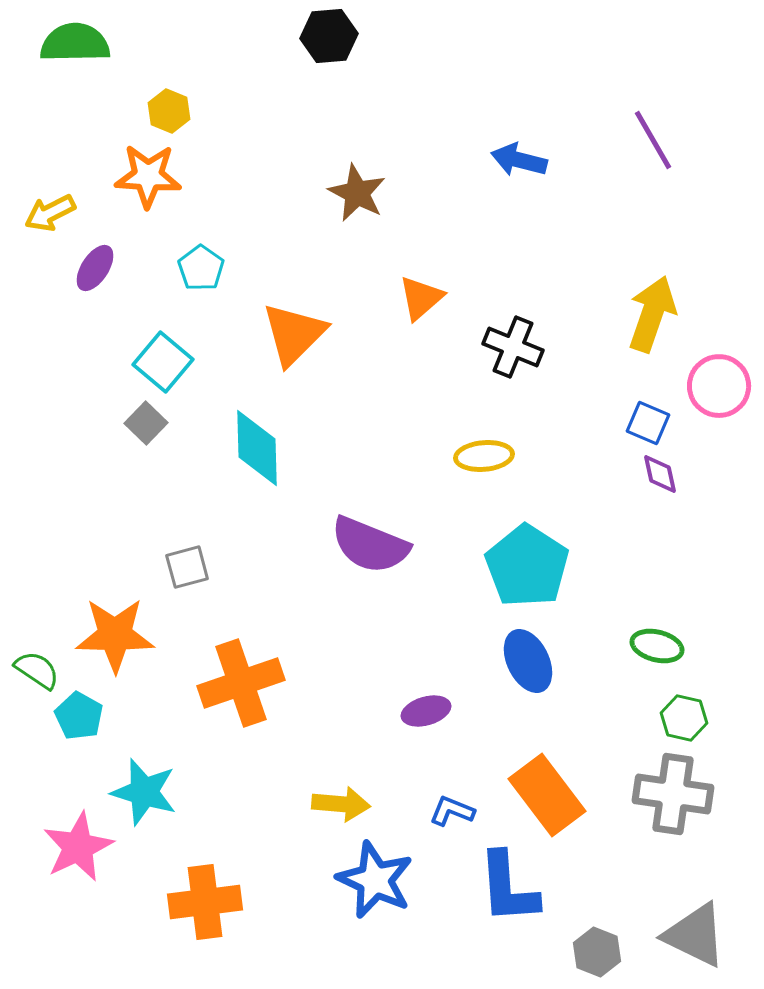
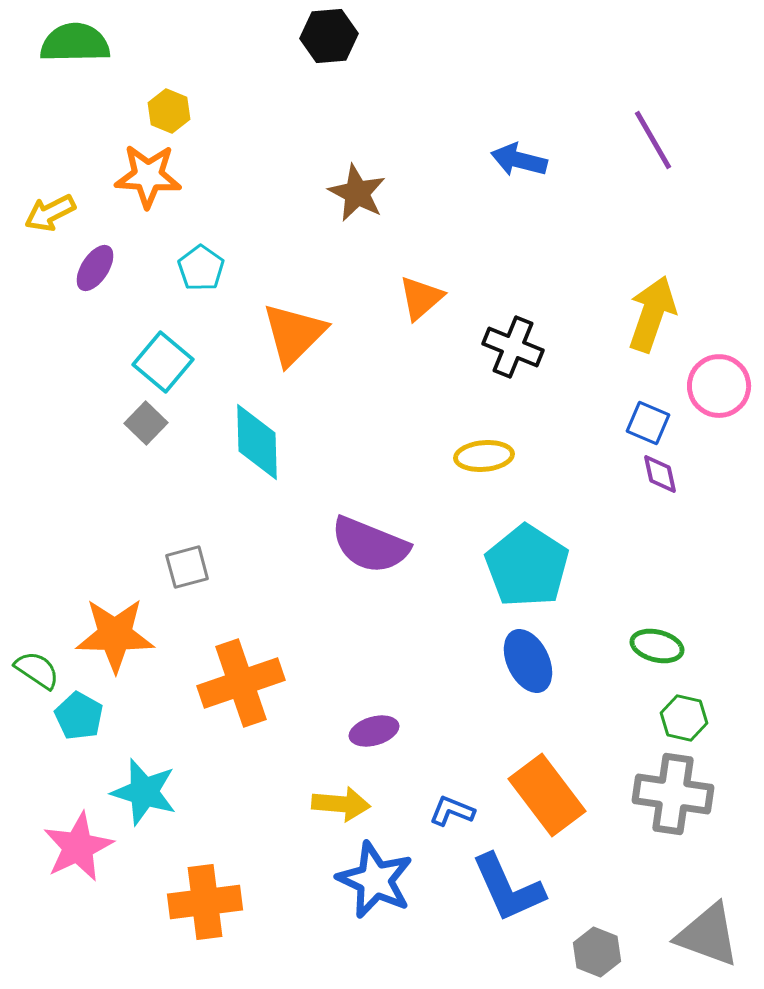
cyan diamond at (257, 448): moved 6 px up
purple ellipse at (426, 711): moved 52 px left, 20 px down
blue L-shape at (508, 888): rotated 20 degrees counterclockwise
gray triangle at (695, 935): moved 13 px right; rotated 6 degrees counterclockwise
